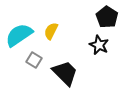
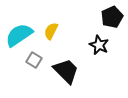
black pentagon: moved 5 px right; rotated 15 degrees clockwise
black trapezoid: moved 1 px right, 2 px up
